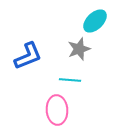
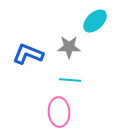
gray star: moved 10 px left, 2 px up; rotated 20 degrees clockwise
blue L-shape: moved 2 px up; rotated 136 degrees counterclockwise
pink ellipse: moved 2 px right, 2 px down
